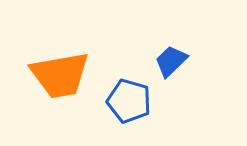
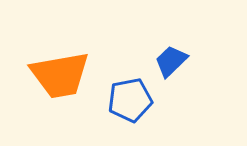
blue pentagon: moved 1 px right, 1 px up; rotated 27 degrees counterclockwise
